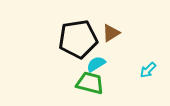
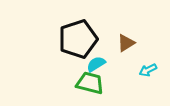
brown triangle: moved 15 px right, 10 px down
black pentagon: rotated 9 degrees counterclockwise
cyan arrow: rotated 18 degrees clockwise
